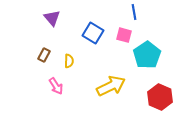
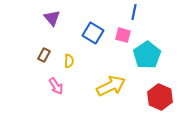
blue line: rotated 21 degrees clockwise
pink square: moved 1 px left
